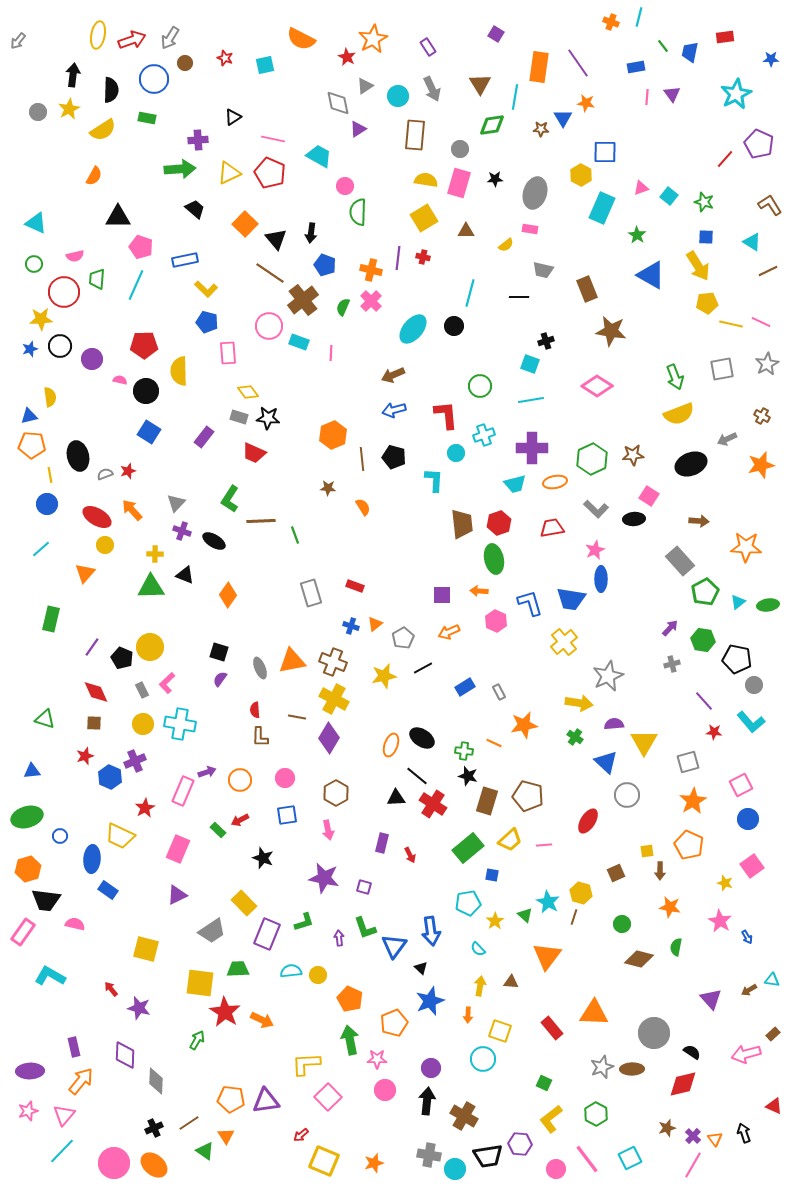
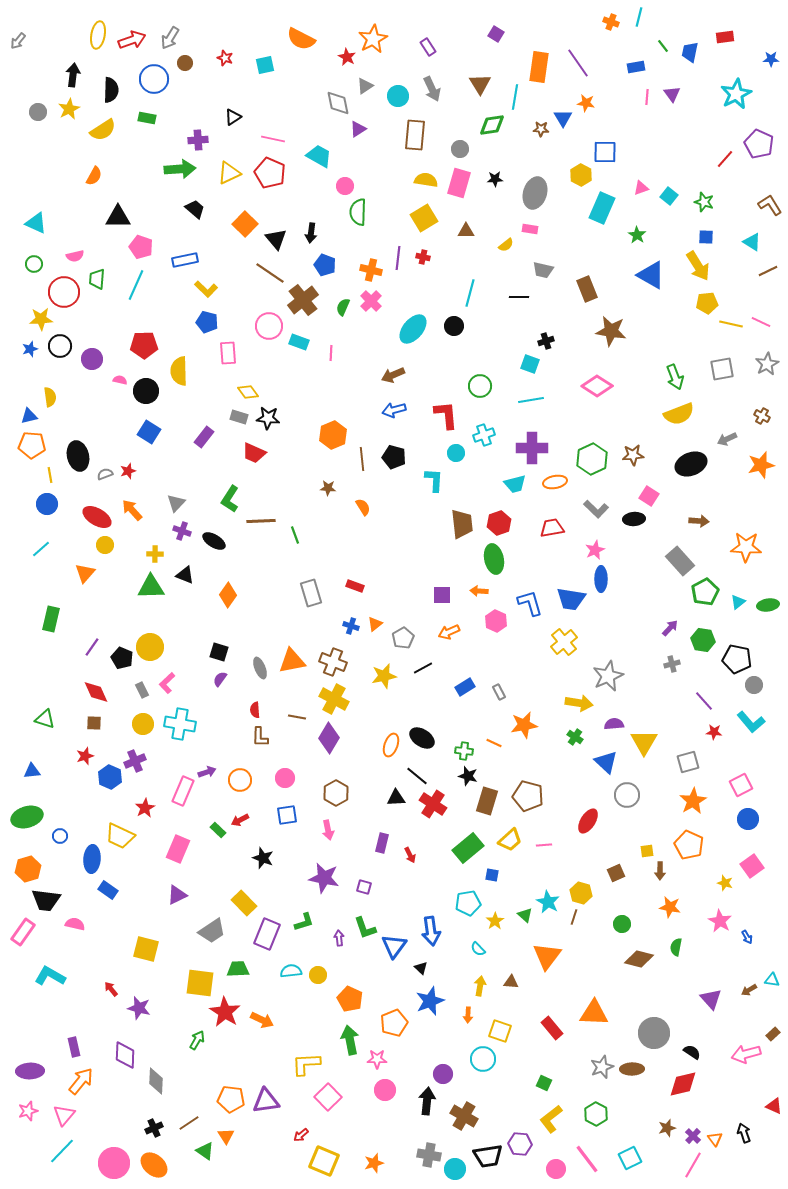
purple circle at (431, 1068): moved 12 px right, 6 px down
